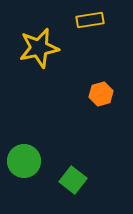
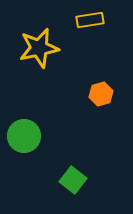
green circle: moved 25 px up
